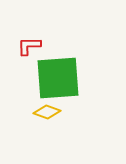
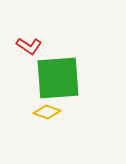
red L-shape: rotated 145 degrees counterclockwise
